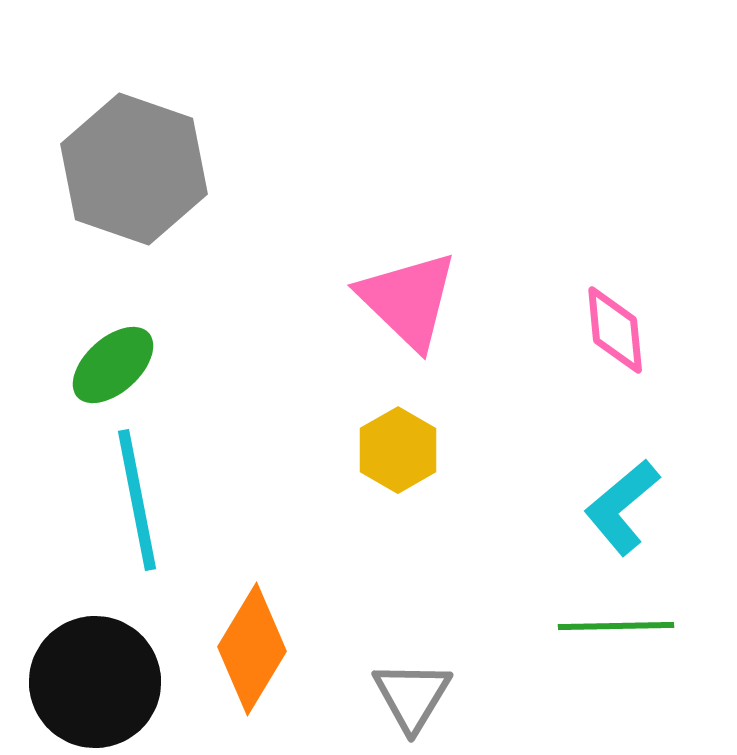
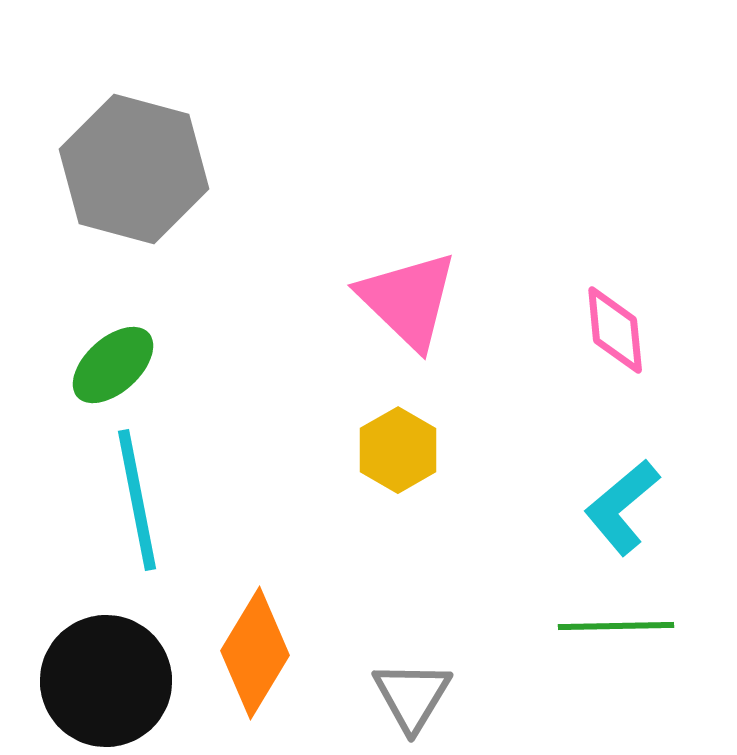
gray hexagon: rotated 4 degrees counterclockwise
orange diamond: moved 3 px right, 4 px down
black circle: moved 11 px right, 1 px up
